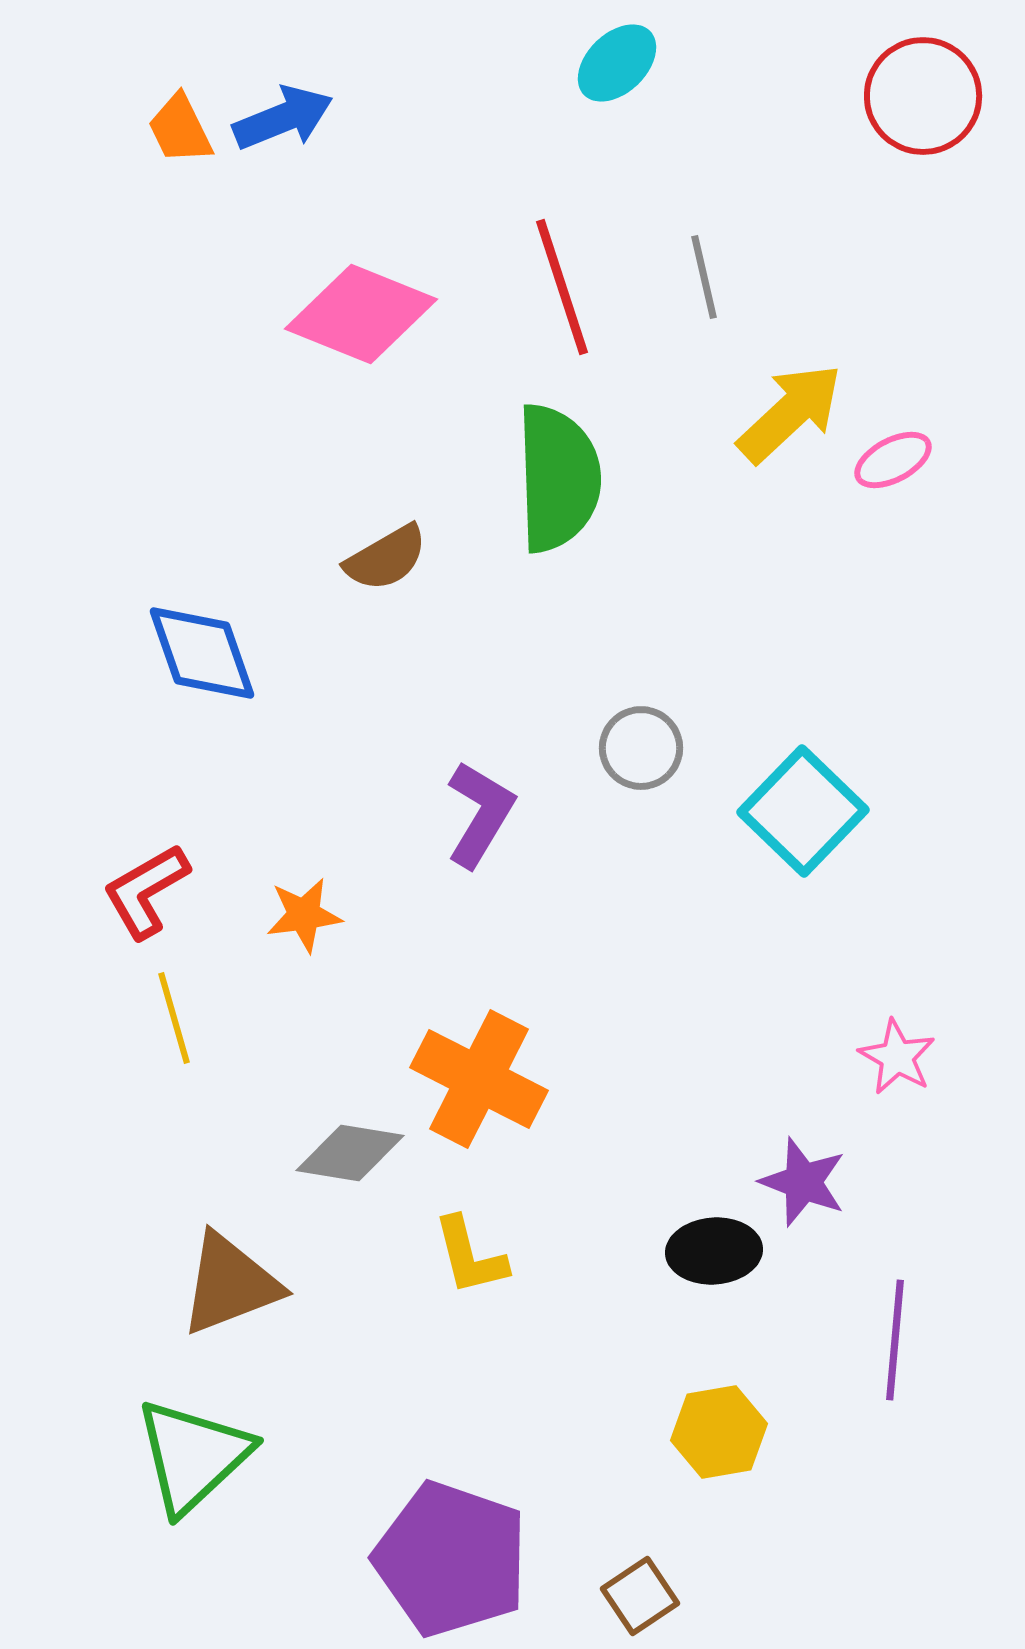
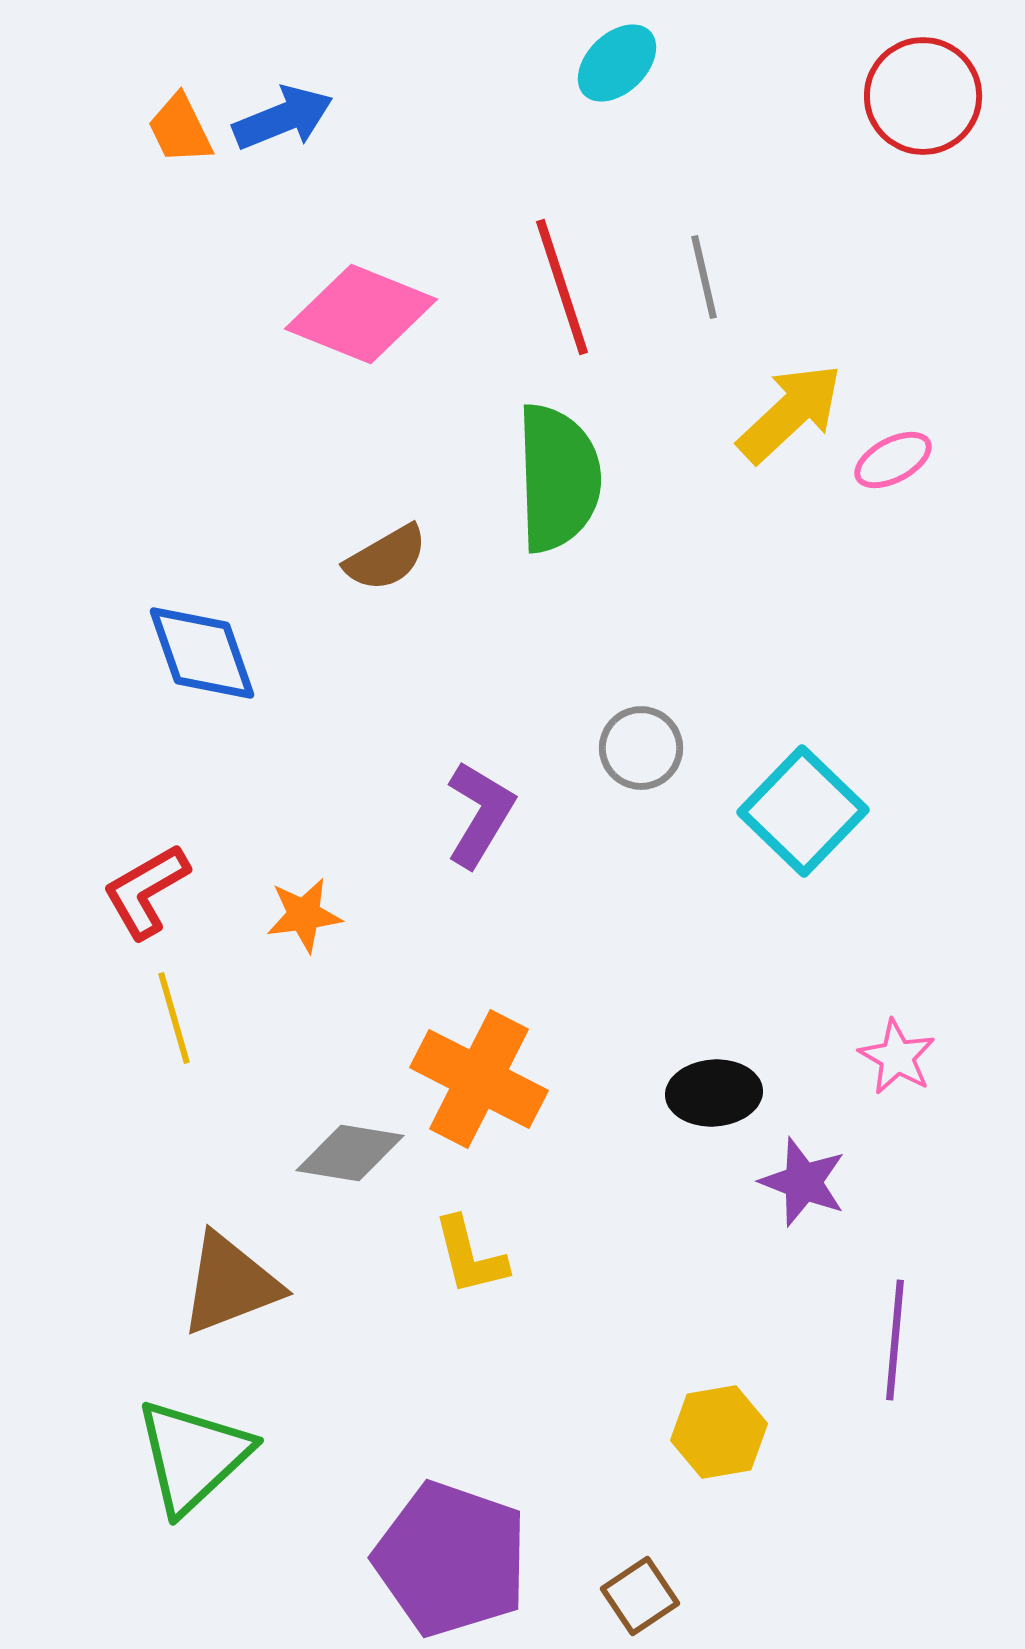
black ellipse: moved 158 px up
